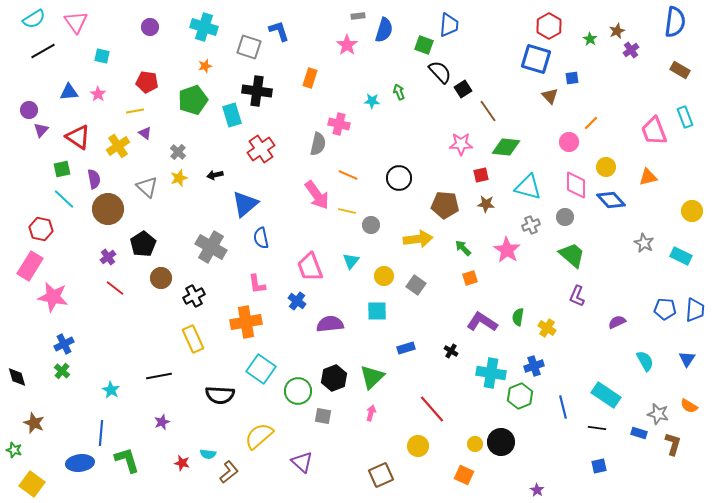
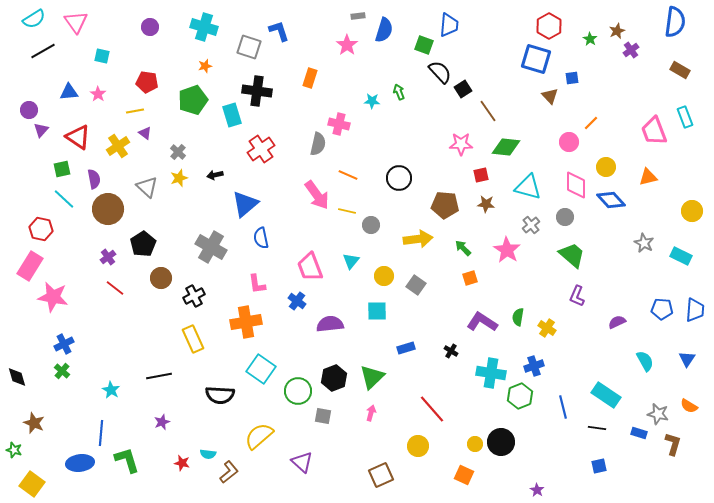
gray cross at (531, 225): rotated 18 degrees counterclockwise
blue pentagon at (665, 309): moved 3 px left
